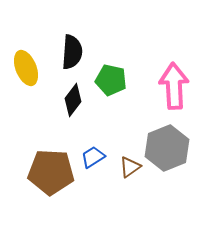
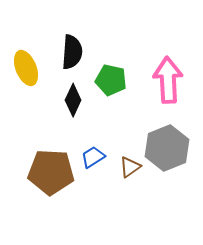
pink arrow: moved 6 px left, 6 px up
black diamond: rotated 12 degrees counterclockwise
